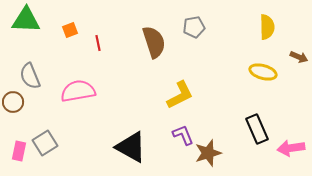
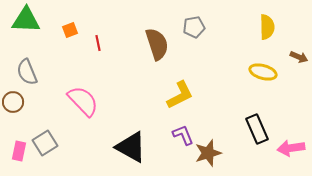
brown semicircle: moved 3 px right, 2 px down
gray semicircle: moved 3 px left, 4 px up
pink semicircle: moved 5 px right, 10 px down; rotated 56 degrees clockwise
